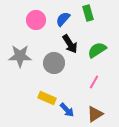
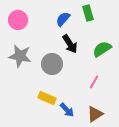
pink circle: moved 18 px left
green semicircle: moved 5 px right, 1 px up
gray star: rotated 10 degrees clockwise
gray circle: moved 2 px left, 1 px down
